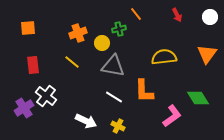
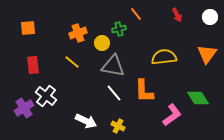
white line: moved 4 px up; rotated 18 degrees clockwise
pink L-shape: moved 1 px up
